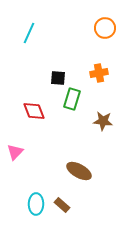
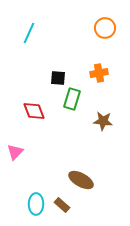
brown ellipse: moved 2 px right, 9 px down
